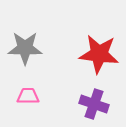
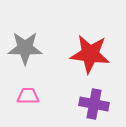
red star: moved 9 px left
purple cross: rotated 8 degrees counterclockwise
